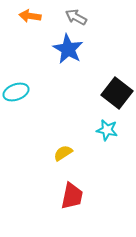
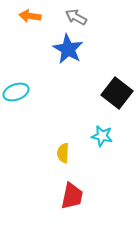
cyan star: moved 5 px left, 6 px down
yellow semicircle: rotated 54 degrees counterclockwise
